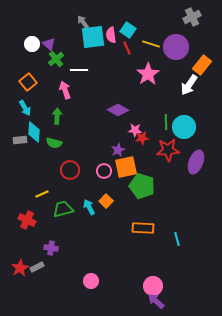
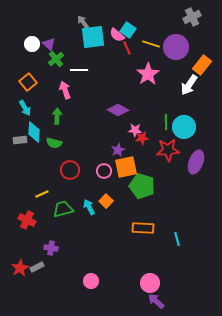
pink semicircle at (111, 35): moved 6 px right; rotated 42 degrees counterclockwise
pink circle at (153, 286): moved 3 px left, 3 px up
